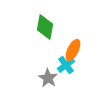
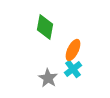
cyan cross: moved 7 px right, 4 px down
